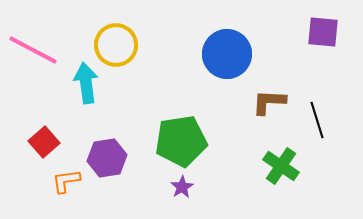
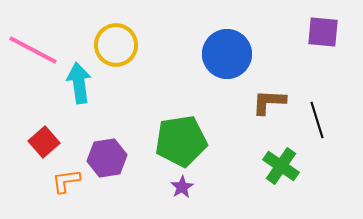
cyan arrow: moved 7 px left
